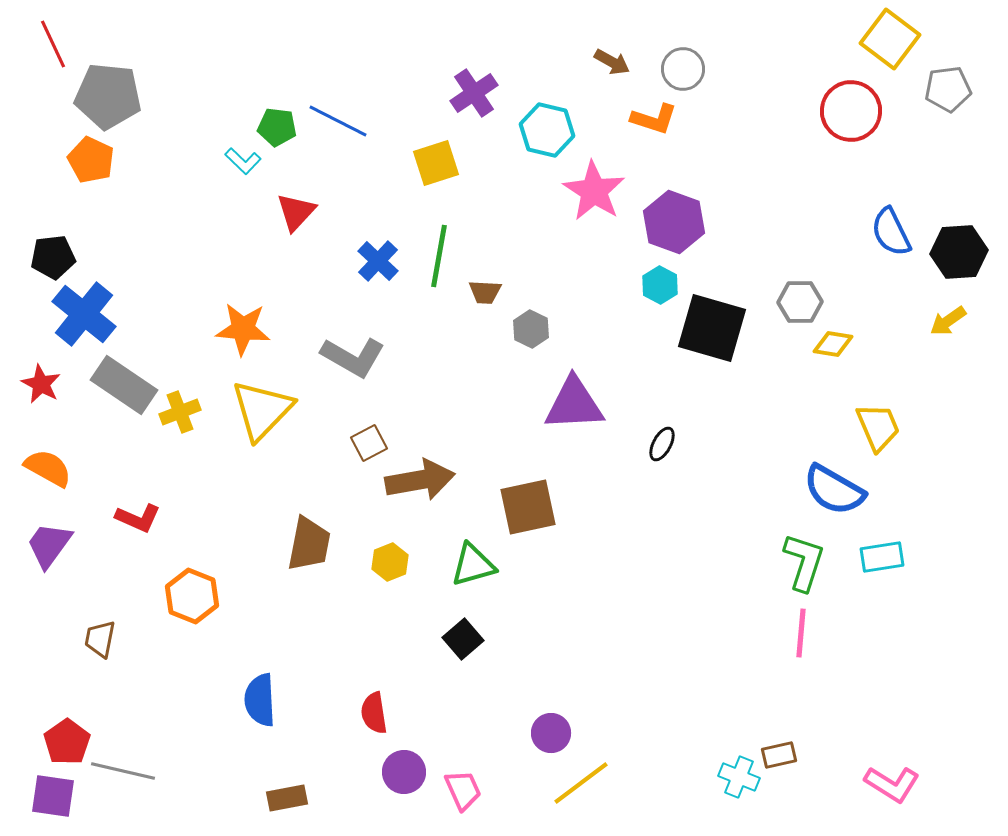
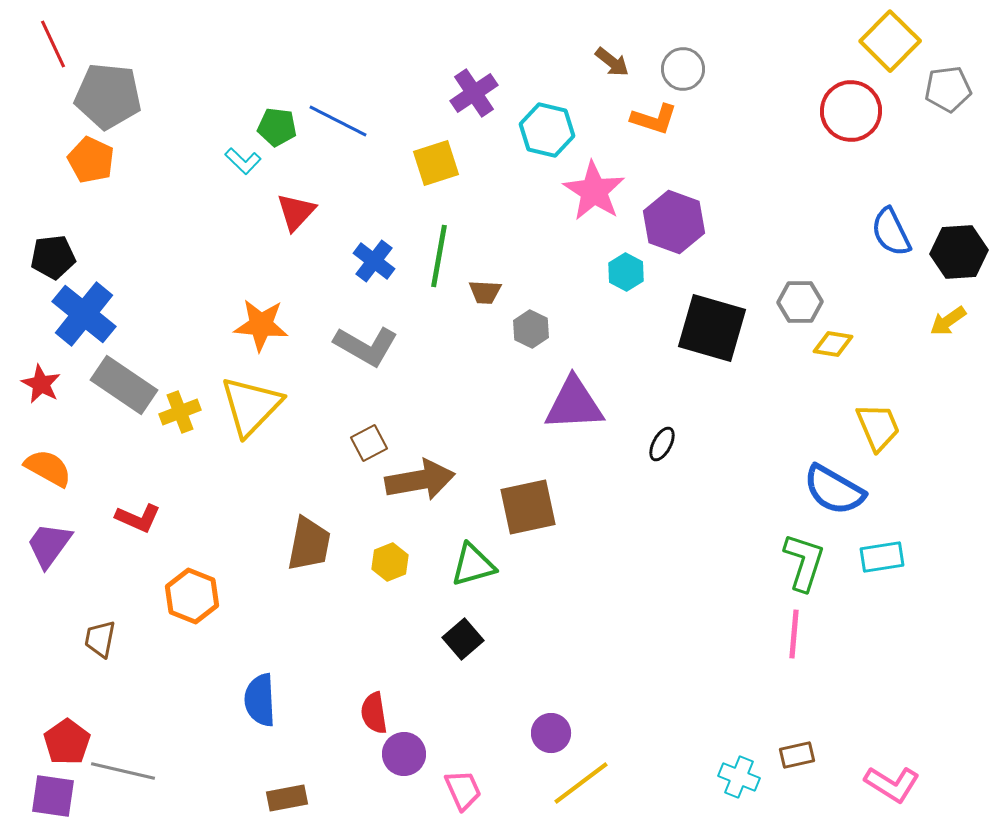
yellow square at (890, 39): moved 2 px down; rotated 8 degrees clockwise
brown arrow at (612, 62): rotated 9 degrees clockwise
blue cross at (378, 261): moved 4 px left; rotated 6 degrees counterclockwise
cyan hexagon at (660, 285): moved 34 px left, 13 px up
orange star at (243, 329): moved 18 px right, 4 px up
gray L-shape at (353, 357): moved 13 px right, 11 px up
yellow triangle at (262, 410): moved 11 px left, 4 px up
pink line at (801, 633): moved 7 px left, 1 px down
brown rectangle at (779, 755): moved 18 px right
purple circle at (404, 772): moved 18 px up
